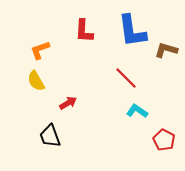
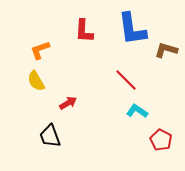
blue L-shape: moved 2 px up
red line: moved 2 px down
red pentagon: moved 3 px left
